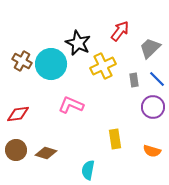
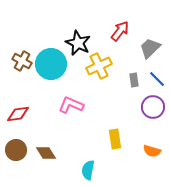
yellow cross: moved 4 px left
brown diamond: rotated 40 degrees clockwise
